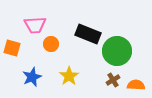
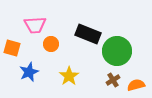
blue star: moved 3 px left, 5 px up
orange semicircle: rotated 18 degrees counterclockwise
